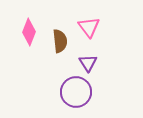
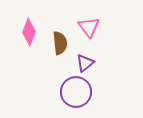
brown semicircle: moved 2 px down
purple triangle: moved 3 px left; rotated 24 degrees clockwise
